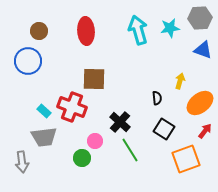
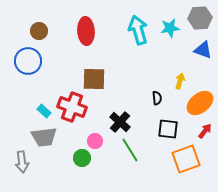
black square: moved 4 px right; rotated 25 degrees counterclockwise
